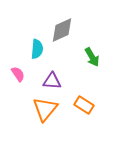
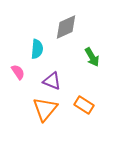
gray diamond: moved 4 px right, 3 px up
pink semicircle: moved 2 px up
purple triangle: rotated 18 degrees clockwise
